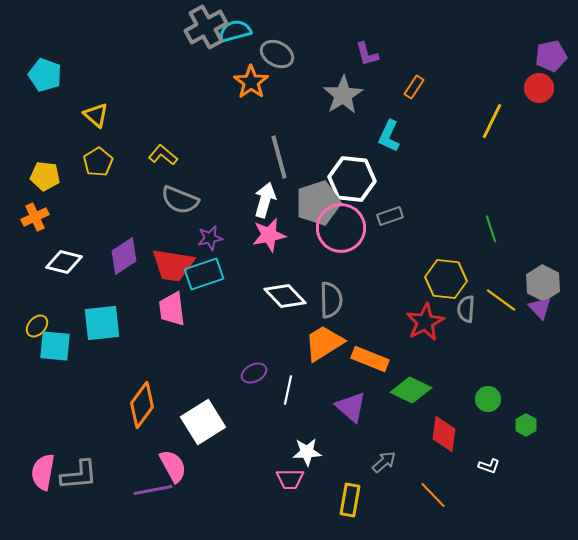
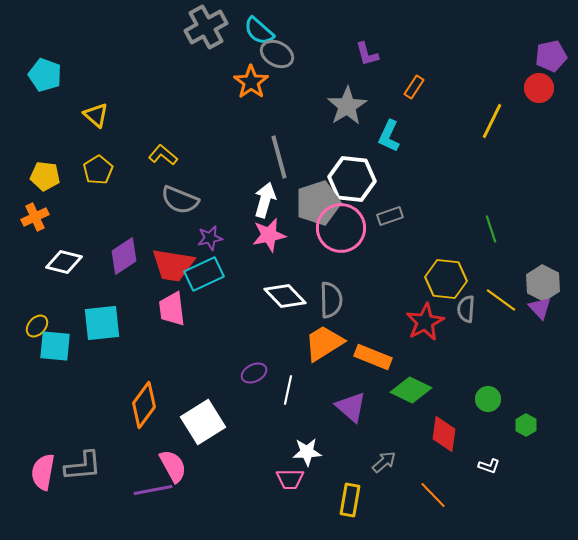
cyan semicircle at (235, 31): moved 24 px right; rotated 124 degrees counterclockwise
gray star at (343, 95): moved 4 px right, 11 px down
yellow pentagon at (98, 162): moved 8 px down
cyan rectangle at (204, 274): rotated 6 degrees counterclockwise
orange rectangle at (370, 359): moved 3 px right, 2 px up
orange diamond at (142, 405): moved 2 px right
gray L-shape at (79, 475): moved 4 px right, 9 px up
